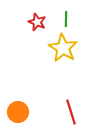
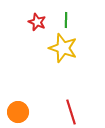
green line: moved 1 px down
yellow star: rotated 12 degrees counterclockwise
